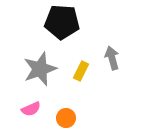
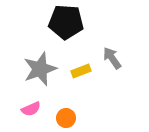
black pentagon: moved 4 px right
gray arrow: rotated 20 degrees counterclockwise
yellow rectangle: rotated 42 degrees clockwise
